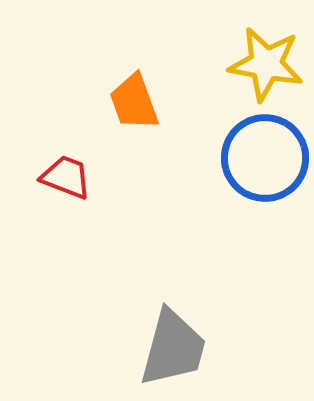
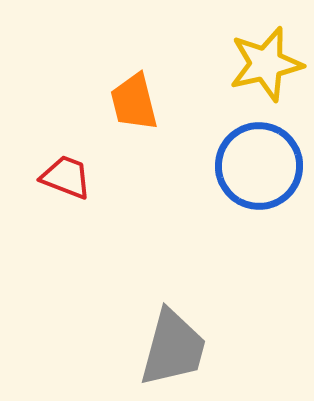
yellow star: rotated 24 degrees counterclockwise
orange trapezoid: rotated 6 degrees clockwise
blue circle: moved 6 px left, 8 px down
